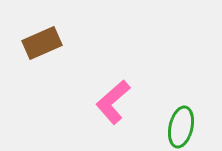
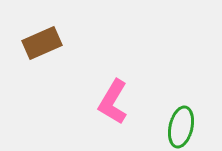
pink L-shape: rotated 18 degrees counterclockwise
